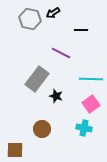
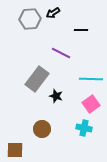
gray hexagon: rotated 15 degrees counterclockwise
